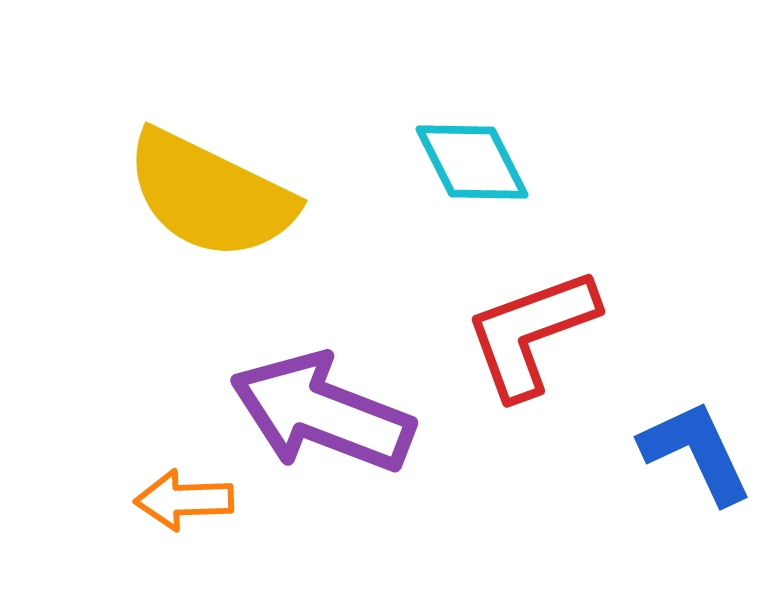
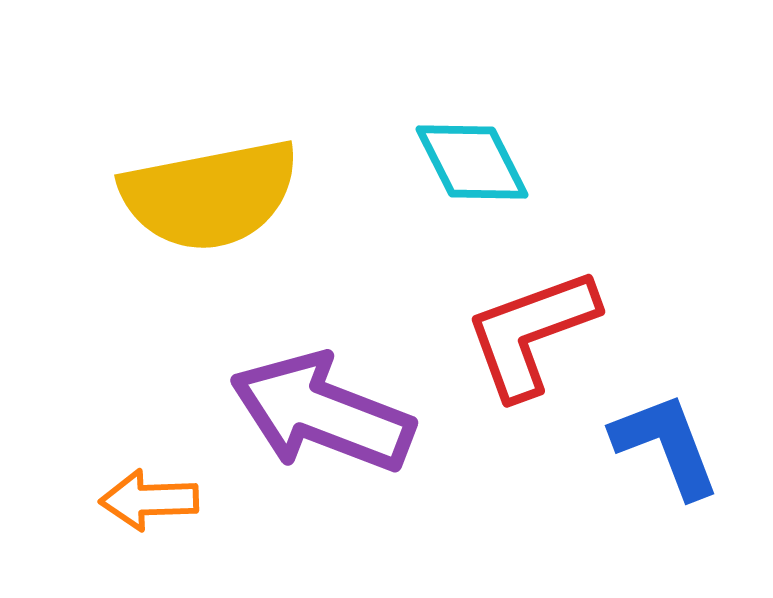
yellow semicircle: rotated 37 degrees counterclockwise
blue L-shape: moved 30 px left, 7 px up; rotated 4 degrees clockwise
orange arrow: moved 35 px left
